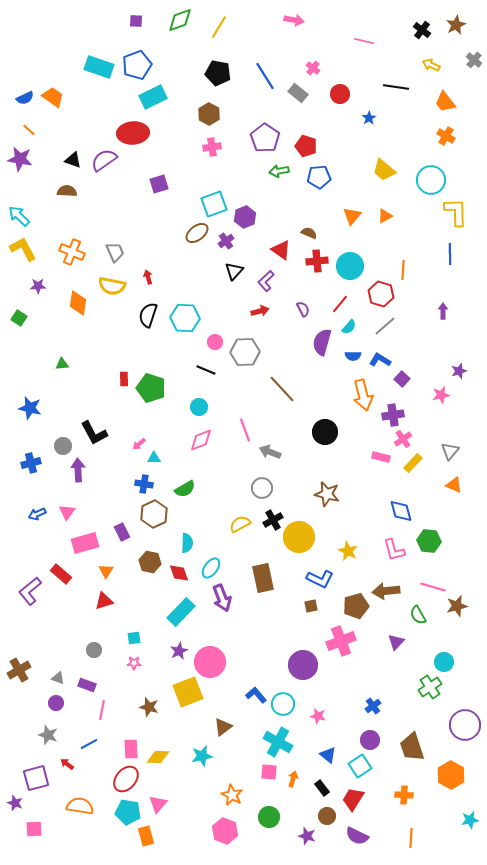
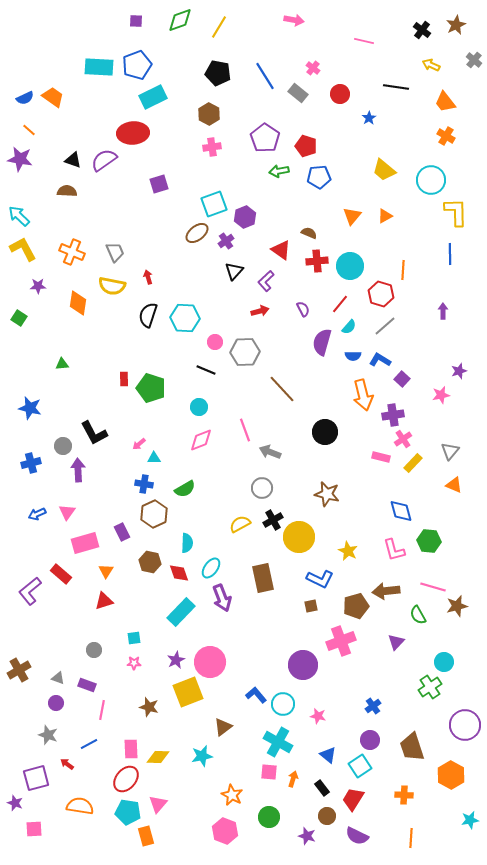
cyan rectangle at (99, 67): rotated 16 degrees counterclockwise
purple star at (179, 651): moved 3 px left, 9 px down
